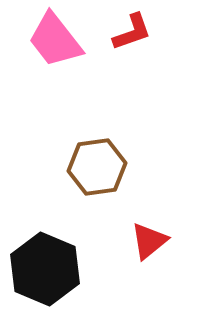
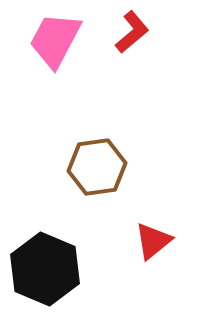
red L-shape: rotated 21 degrees counterclockwise
pink trapezoid: rotated 66 degrees clockwise
red triangle: moved 4 px right
